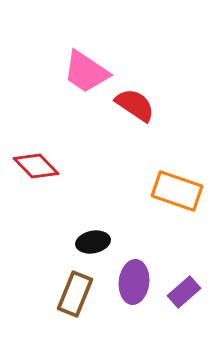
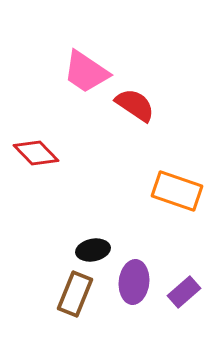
red diamond: moved 13 px up
black ellipse: moved 8 px down
